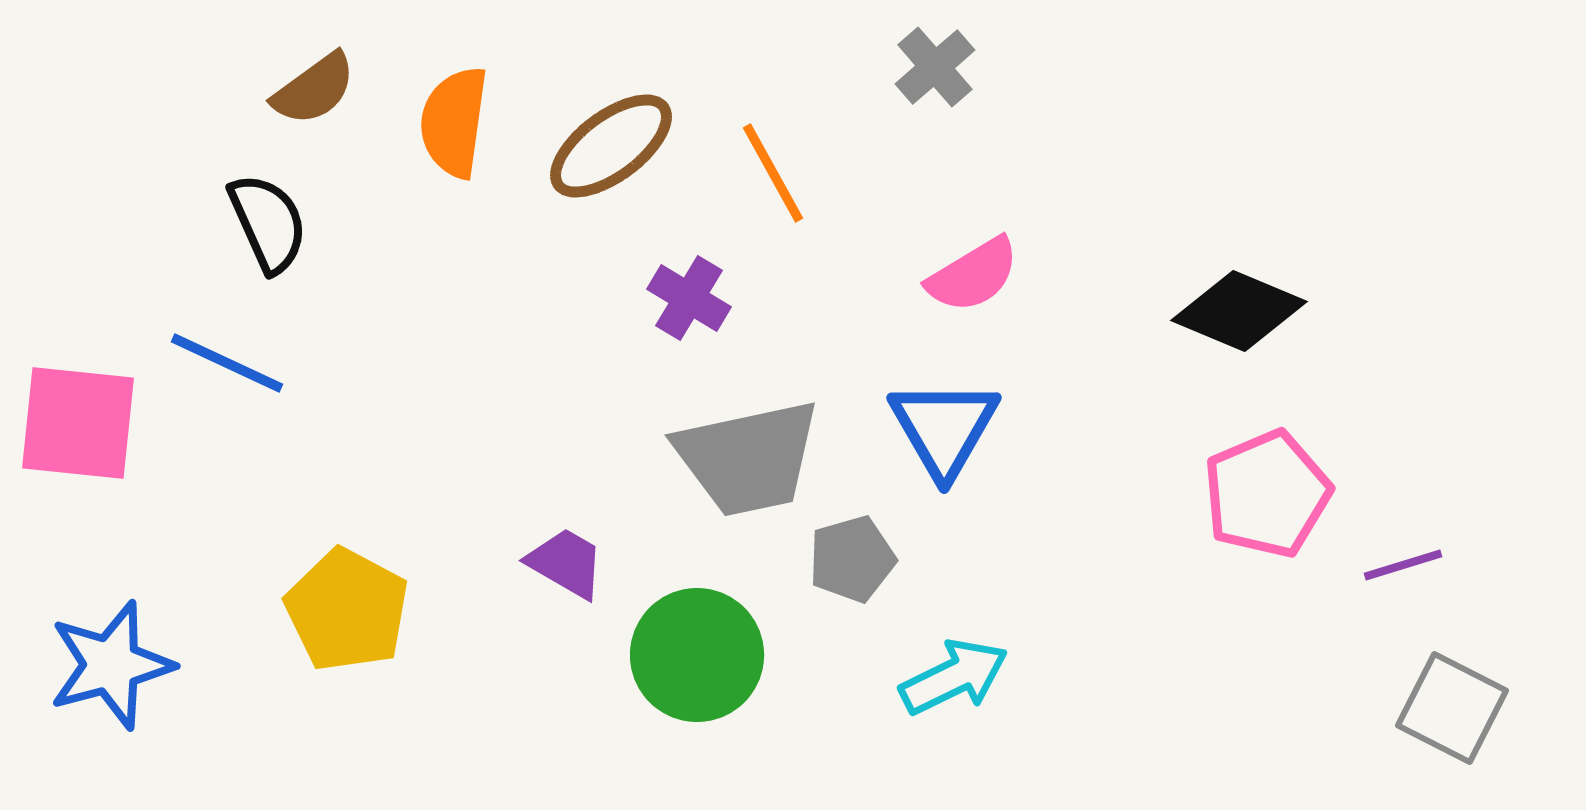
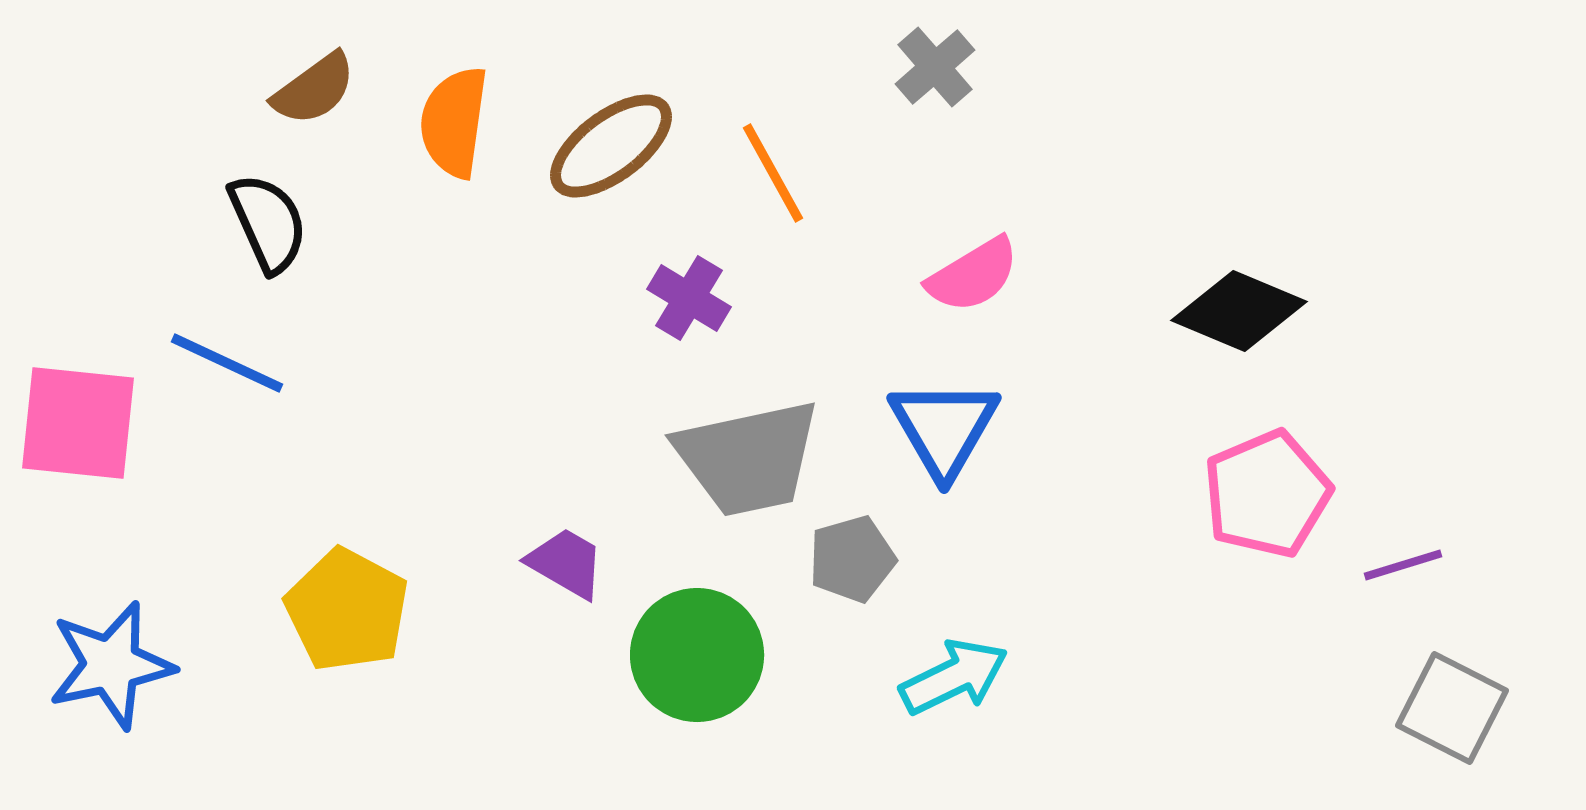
blue star: rotated 3 degrees clockwise
